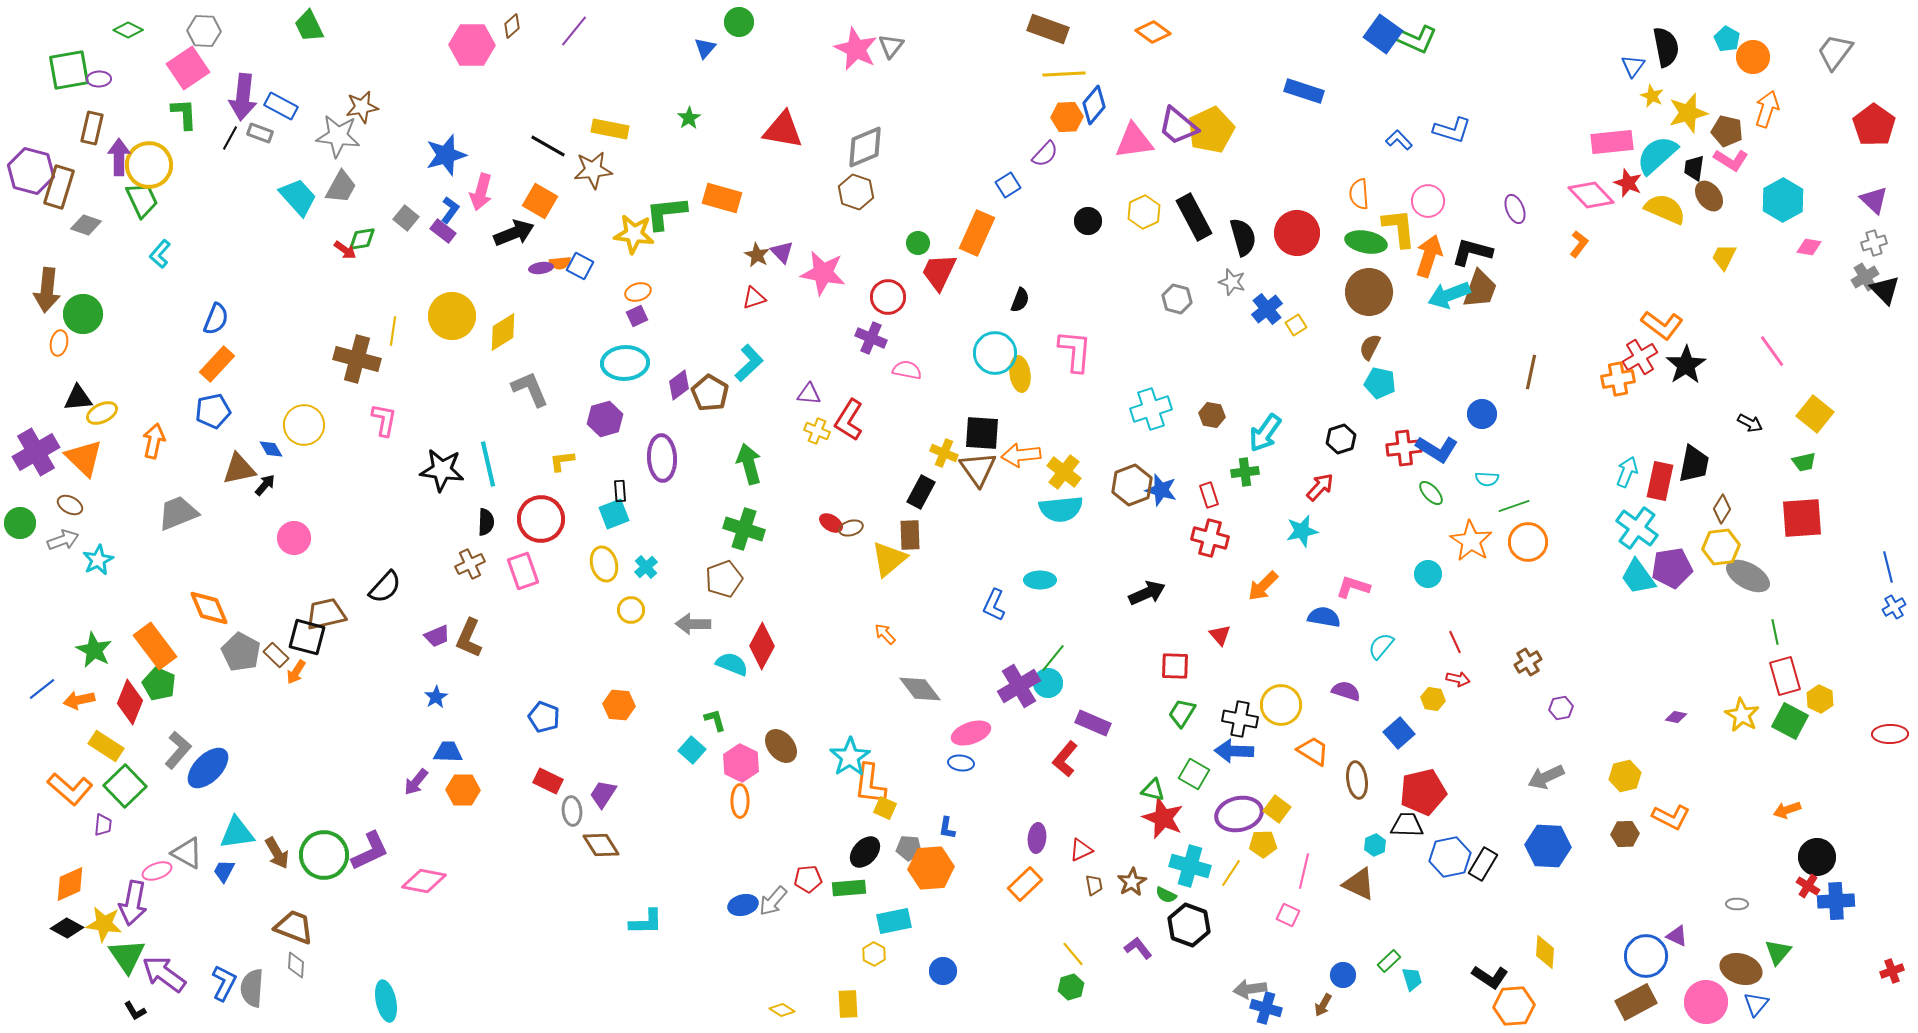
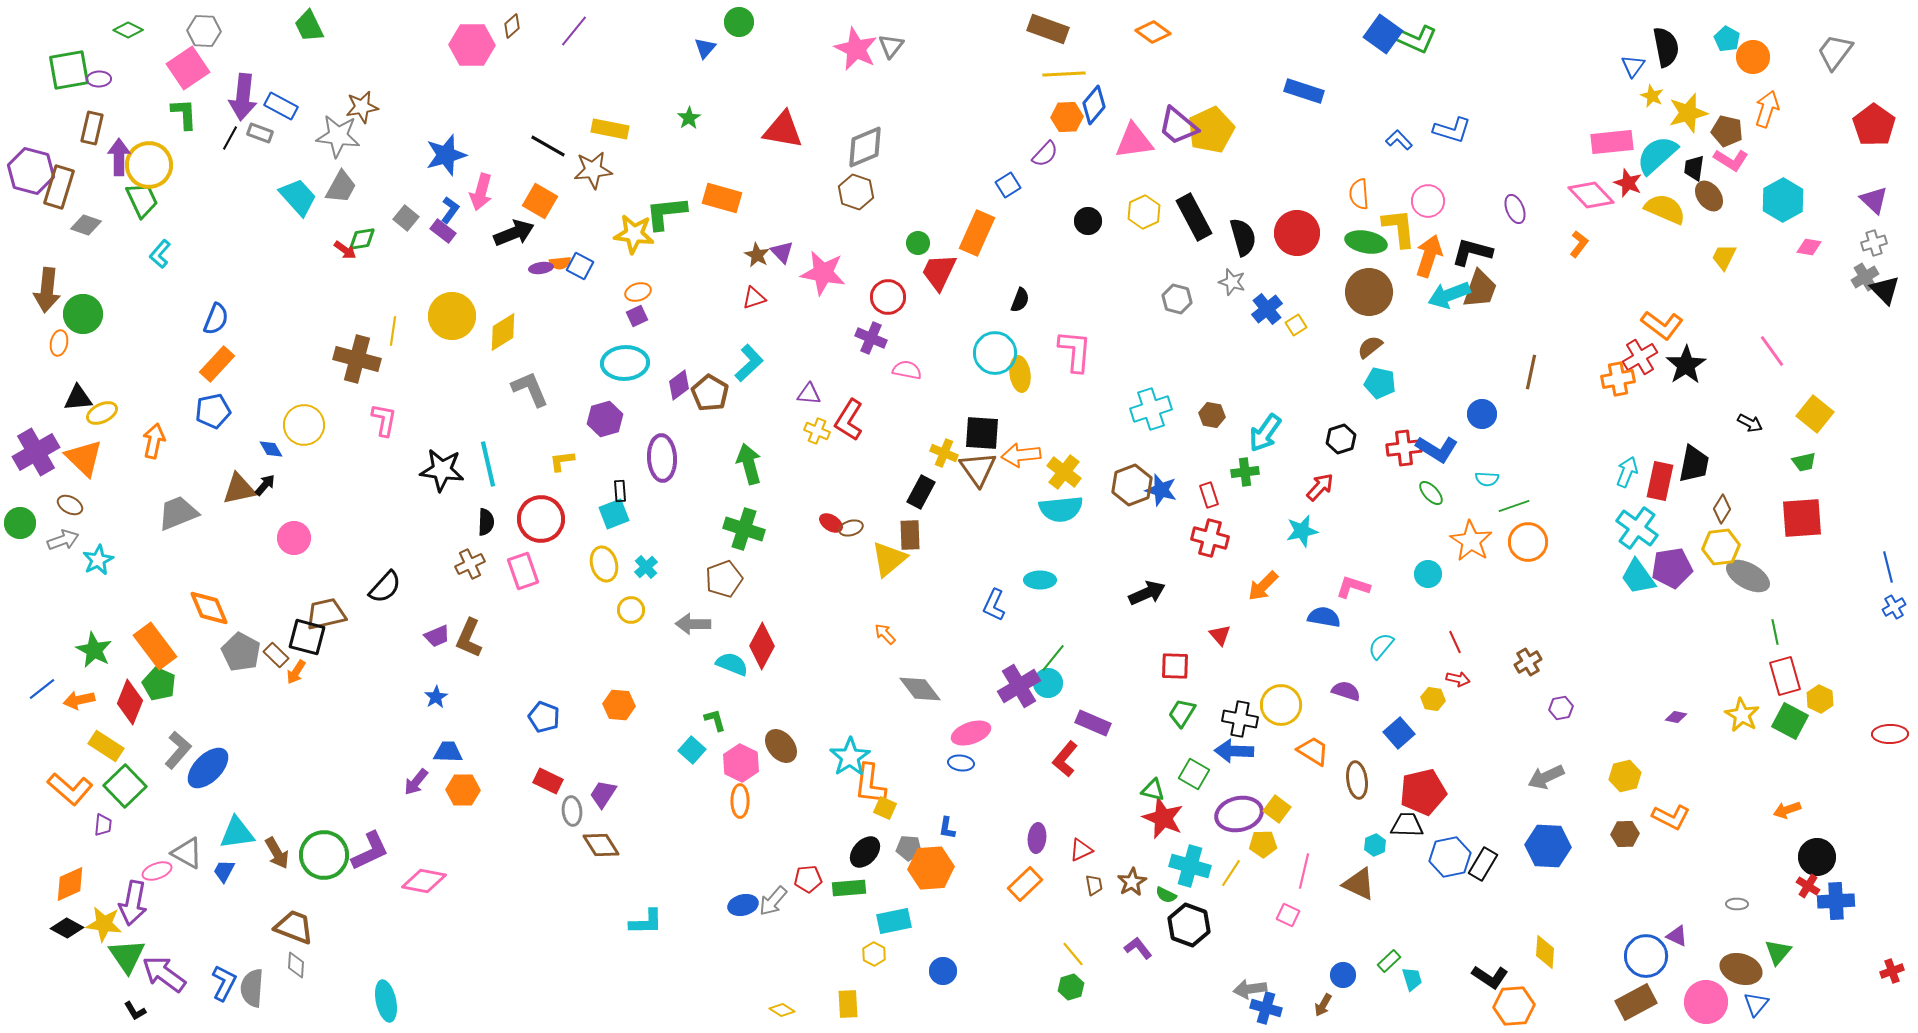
brown semicircle at (1370, 347): rotated 24 degrees clockwise
brown triangle at (239, 469): moved 20 px down
